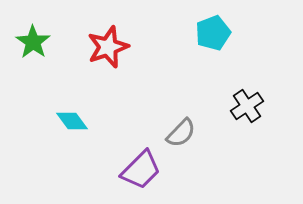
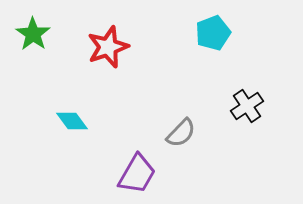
green star: moved 8 px up
purple trapezoid: moved 4 px left, 4 px down; rotated 15 degrees counterclockwise
